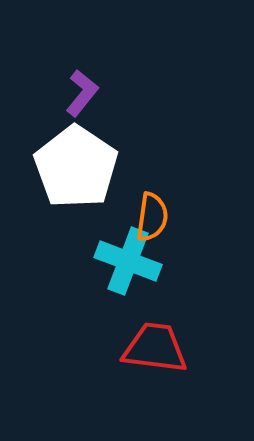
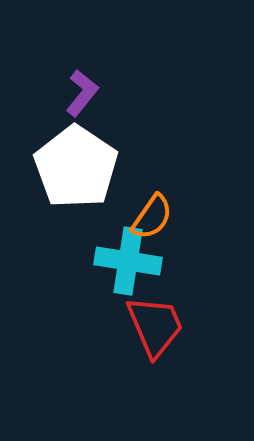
orange semicircle: rotated 27 degrees clockwise
cyan cross: rotated 12 degrees counterclockwise
red trapezoid: moved 22 px up; rotated 60 degrees clockwise
